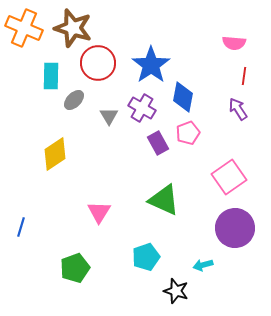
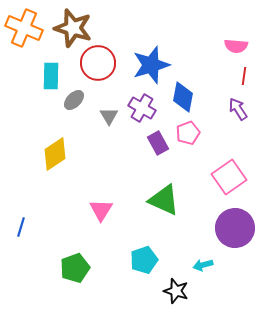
pink semicircle: moved 2 px right, 3 px down
blue star: rotated 18 degrees clockwise
pink triangle: moved 2 px right, 2 px up
cyan pentagon: moved 2 px left, 3 px down
